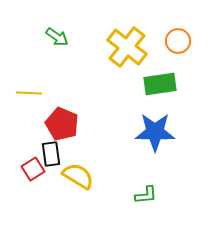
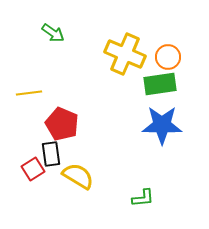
green arrow: moved 4 px left, 4 px up
orange circle: moved 10 px left, 16 px down
yellow cross: moved 2 px left, 7 px down; rotated 15 degrees counterclockwise
yellow line: rotated 10 degrees counterclockwise
blue star: moved 7 px right, 7 px up
green L-shape: moved 3 px left, 3 px down
